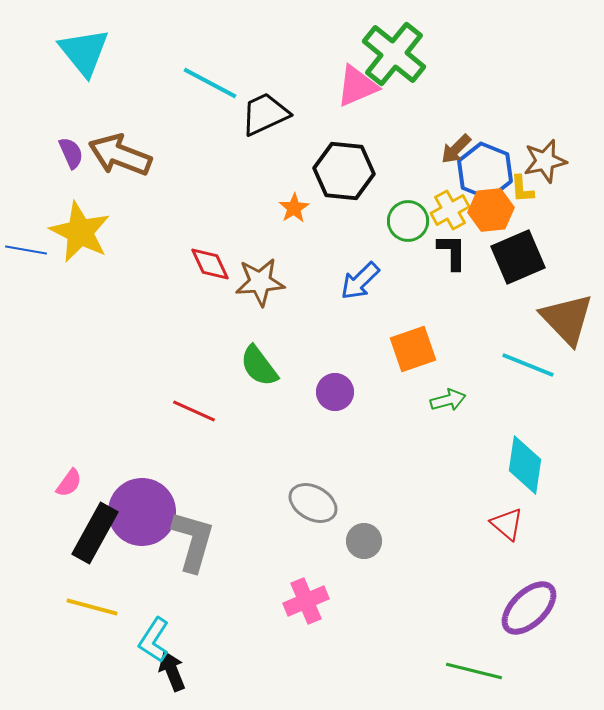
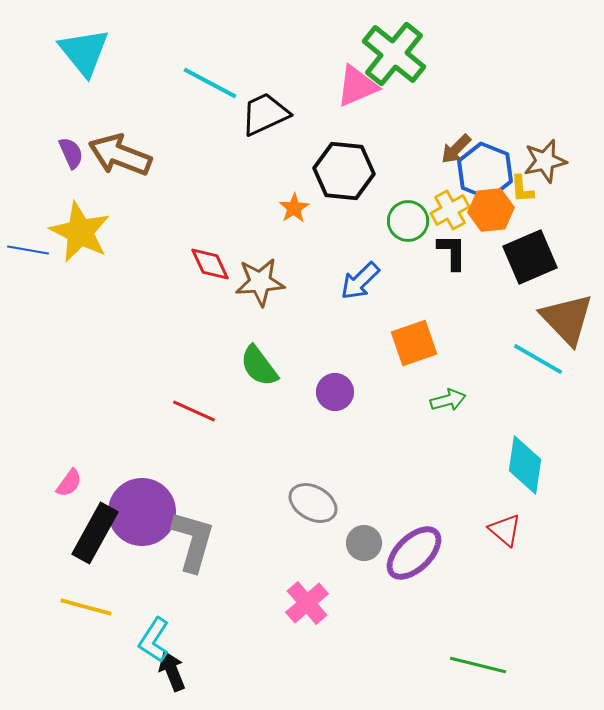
blue line at (26, 250): moved 2 px right
black square at (518, 257): moved 12 px right
orange square at (413, 349): moved 1 px right, 6 px up
cyan line at (528, 365): moved 10 px right, 6 px up; rotated 8 degrees clockwise
red triangle at (507, 524): moved 2 px left, 6 px down
gray circle at (364, 541): moved 2 px down
pink cross at (306, 601): moved 1 px right, 2 px down; rotated 18 degrees counterclockwise
yellow line at (92, 607): moved 6 px left
purple ellipse at (529, 608): moved 115 px left, 55 px up
green line at (474, 671): moved 4 px right, 6 px up
